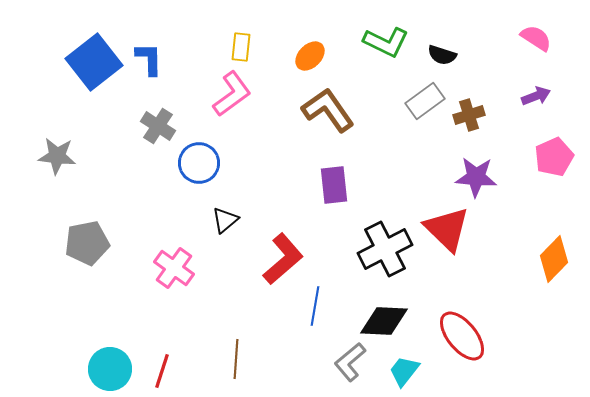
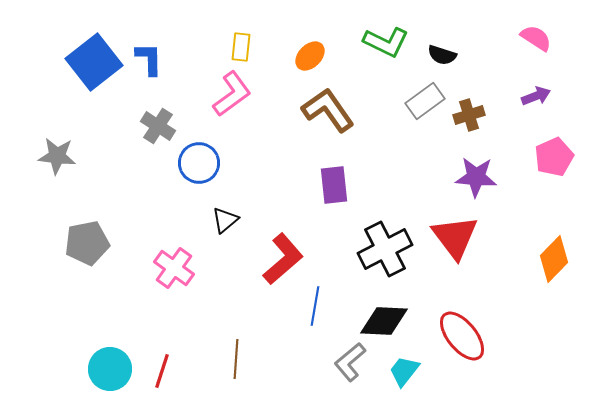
red triangle: moved 8 px right, 8 px down; rotated 9 degrees clockwise
